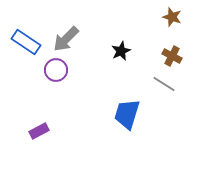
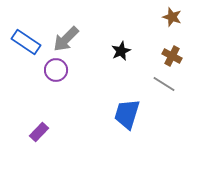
purple rectangle: moved 1 px down; rotated 18 degrees counterclockwise
